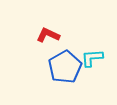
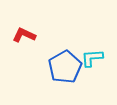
red L-shape: moved 24 px left
